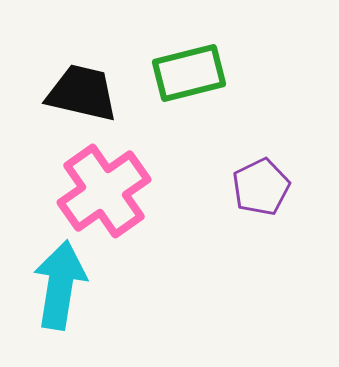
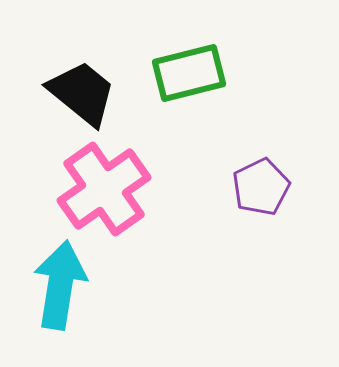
black trapezoid: rotated 26 degrees clockwise
pink cross: moved 2 px up
